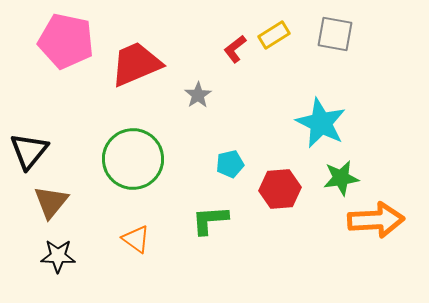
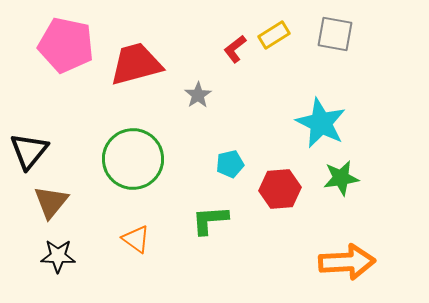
pink pentagon: moved 4 px down
red trapezoid: rotated 8 degrees clockwise
orange arrow: moved 29 px left, 42 px down
